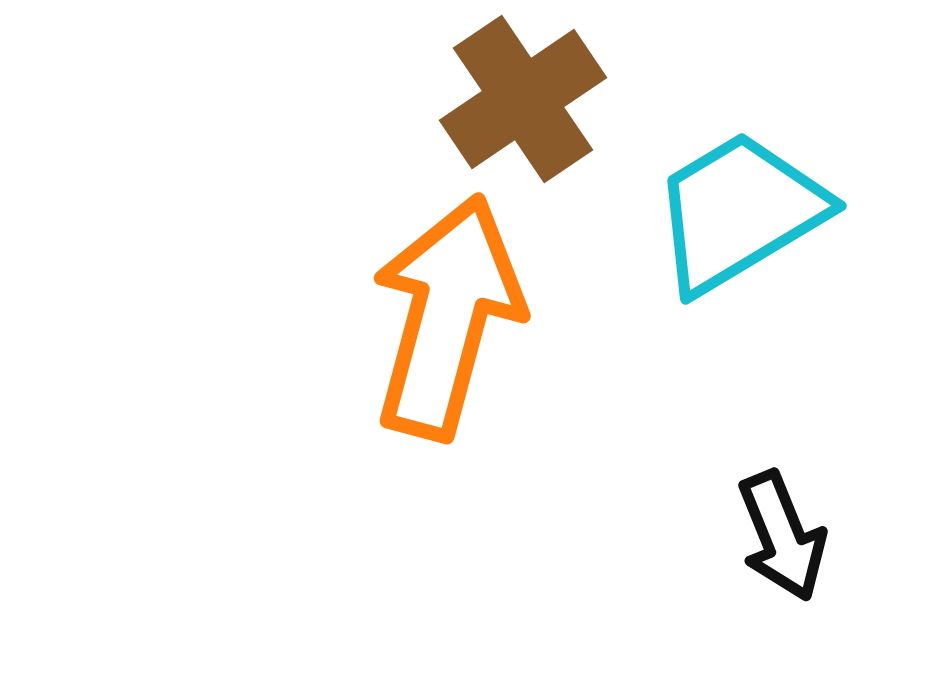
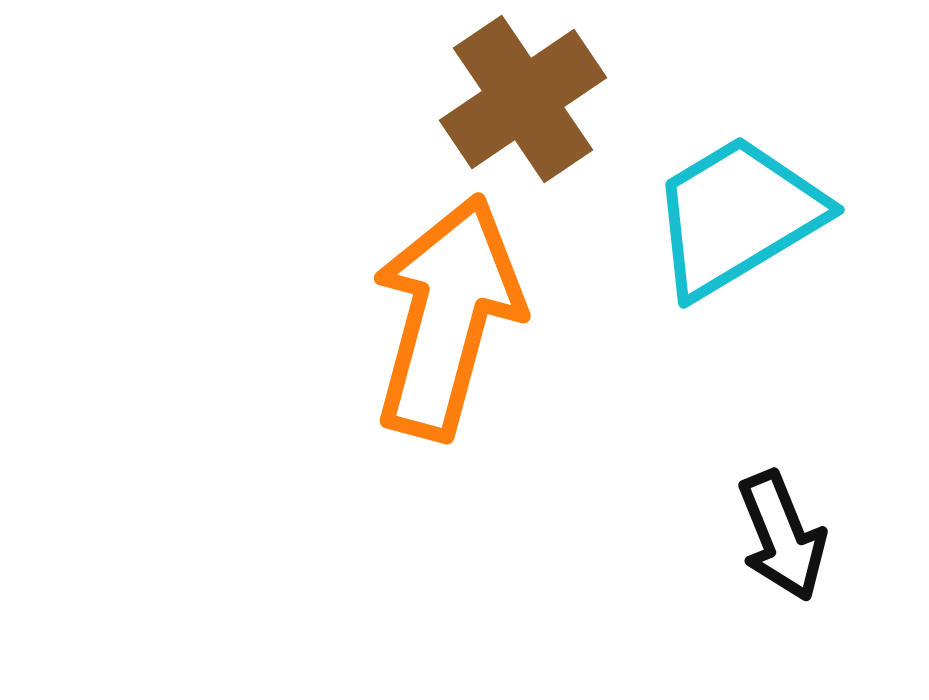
cyan trapezoid: moved 2 px left, 4 px down
